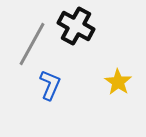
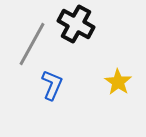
black cross: moved 2 px up
blue L-shape: moved 2 px right
